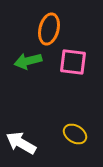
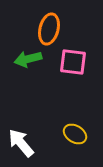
green arrow: moved 2 px up
white arrow: rotated 20 degrees clockwise
